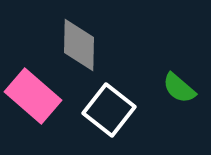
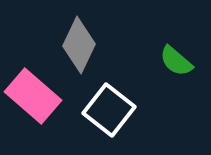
gray diamond: rotated 24 degrees clockwise
green semicircle: moved 3 px left, 27 px up
